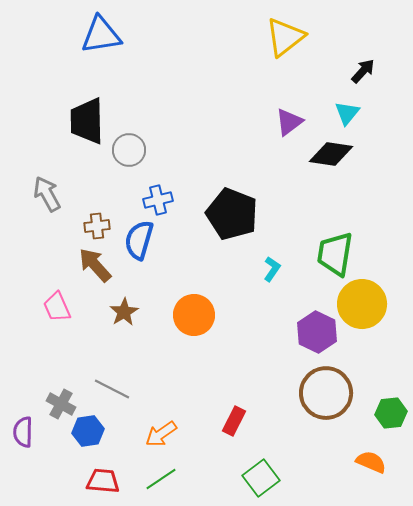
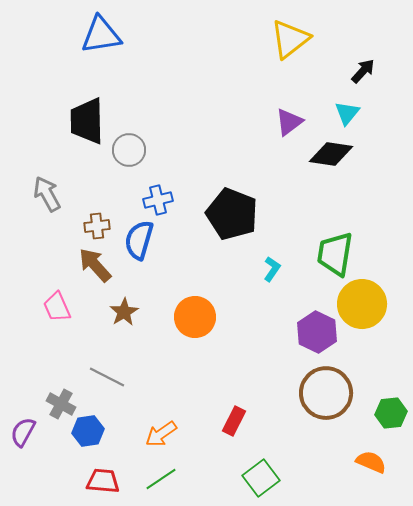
yellow triangle: moved 5 px right, 2 px down
orange circle: moved 1 px right, 2 px down
gray line: moved 5 px left, 12 px up
purple semicircle: rotated 28 degrees clockwise
